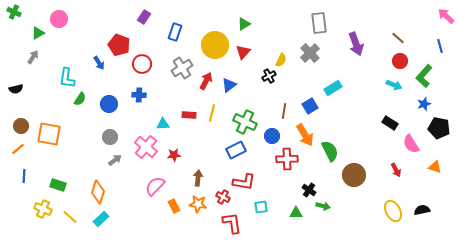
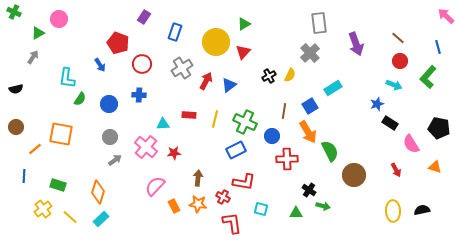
red pentagon at (119, 45): moved 1 px left, 2 px up
yellow circle at (215, 45): moved 1 px right, 3 px up
blue line at (440, 46): moved 2 px left, 1 px down
yellow semicircle at (281, 60): moved 9 px right, 15 px down
blue arrow at (99, 63): moved 1 px right, 2 px down
green L-shape at (424, 76): moved 4 px right, 1 px down
blue star at (424, 104): moved 47 px left
yellow line at (212, 113): moved 3 px right, 6 px down
brown circle at (21, 126): moved 5 px left, 1 px down
orange square at (49, 134): moved 12 px right
orange arrow at (305, 135): moved 3 px right, 3 px up
orange line at (18, 149): moved 17 px right
red star at (174, 155): moved 2 px up
cyan square at (261, 207): moved 2 px down; rotated 24 degrees clockwise
yellow cross at (43, 209): rotated 30 degrees clockwise
yellow ellipse at (393, 211): rotated 25 degrees clockwise
